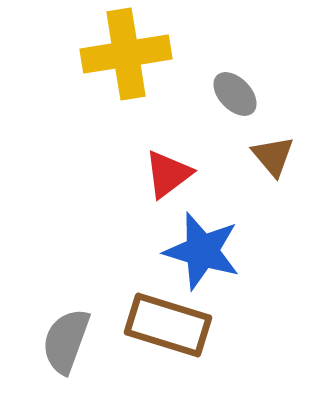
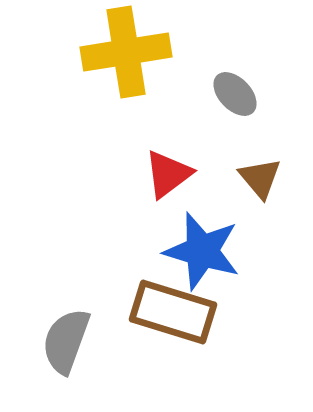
yellow cross: moved 2 px up
brown triangle: moved 13 px left, 22 px down
brown rectangle: moved 5 px right, 13 px up
